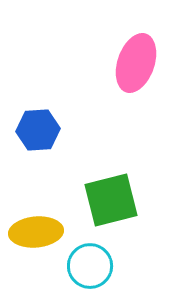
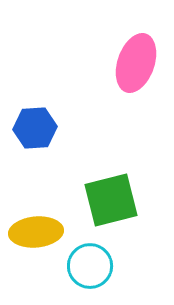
blue hexagon: moved 3 px left, 2 px up
